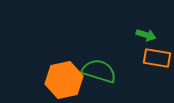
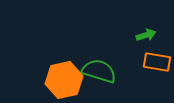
green arrow: rotated 36 degrees counterclockwise
orange rectangle: moved 4 px down
